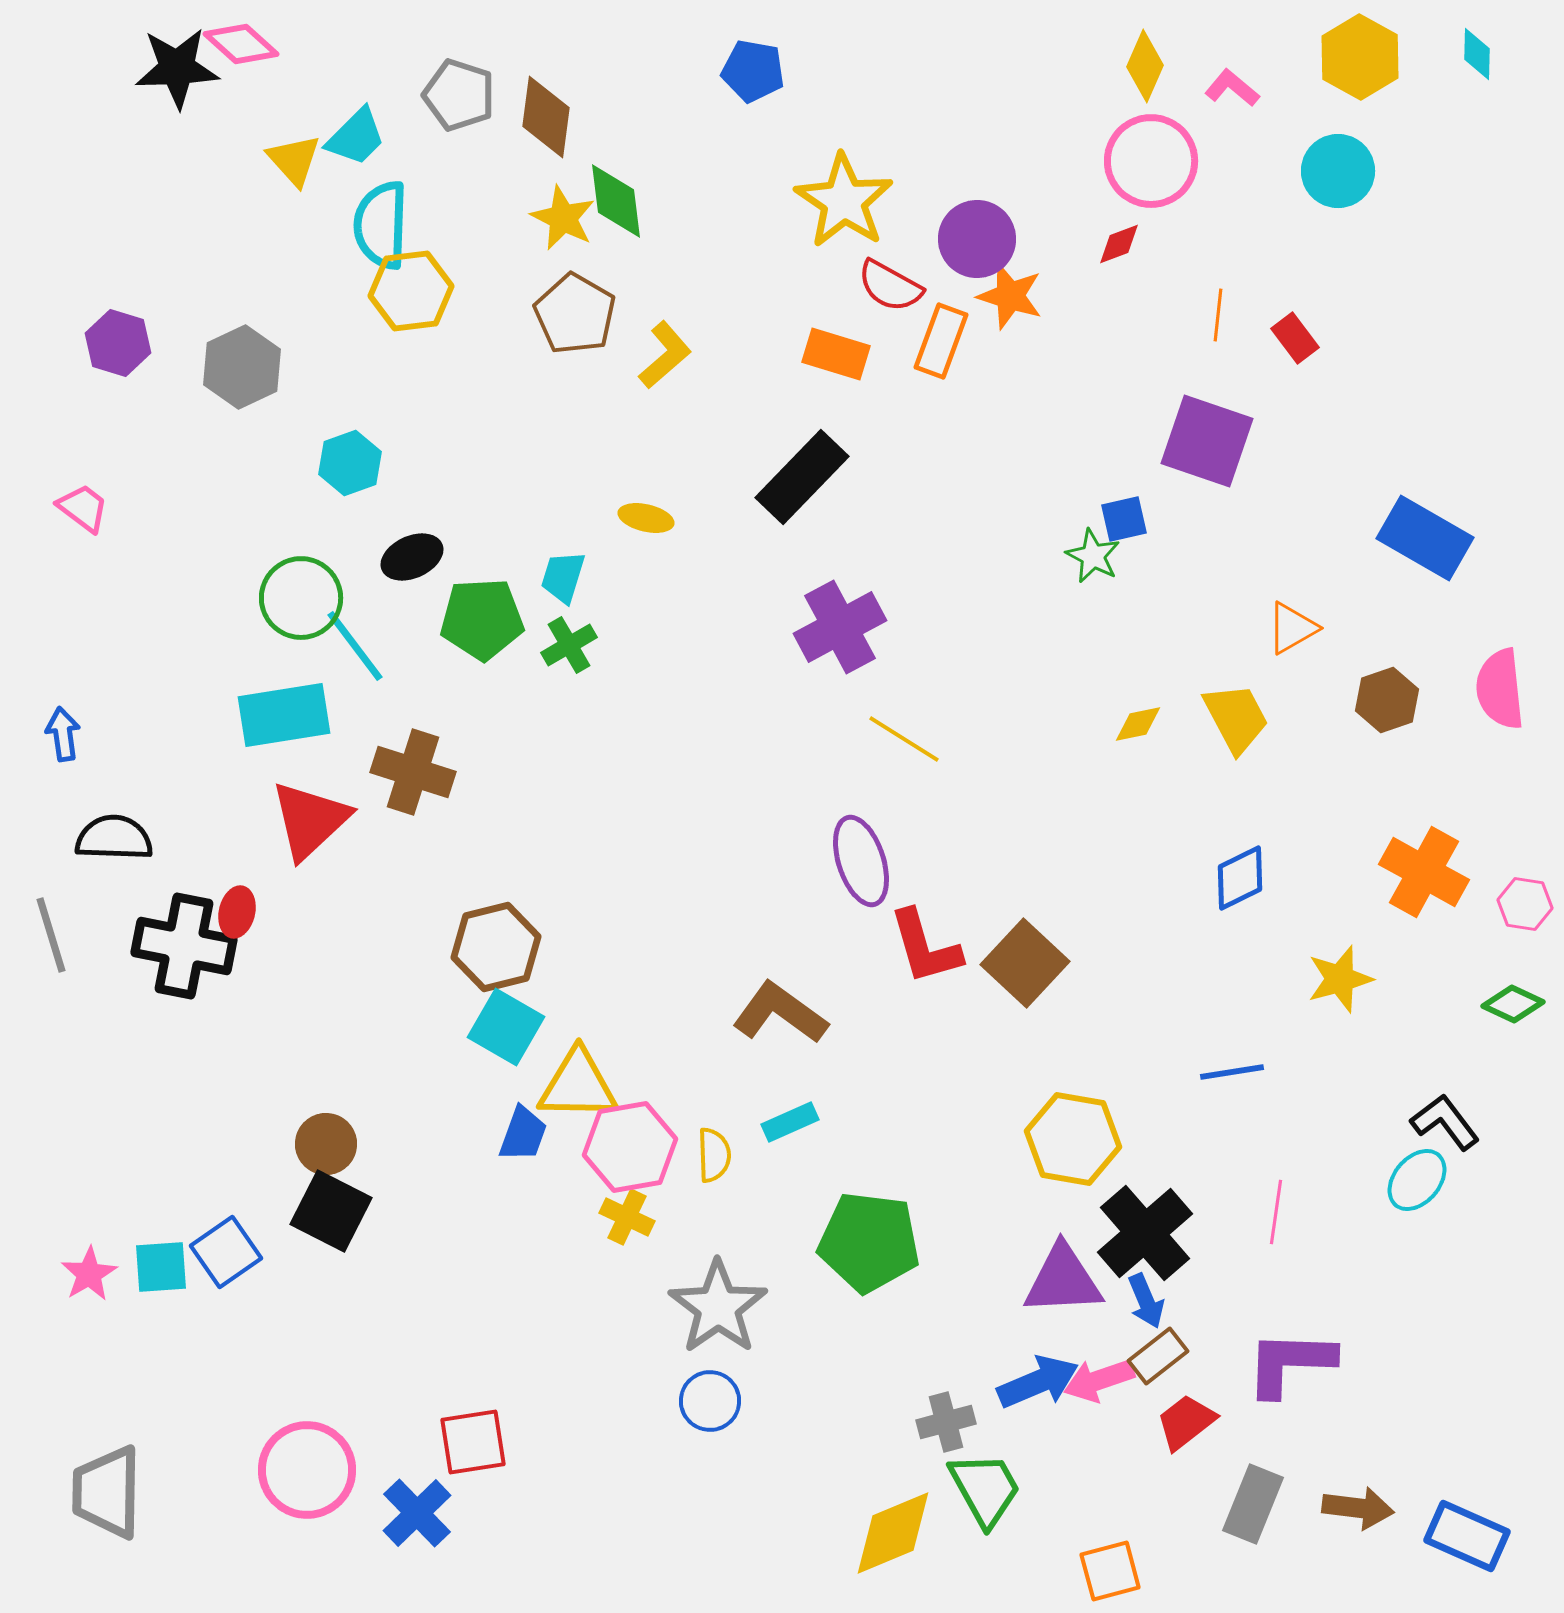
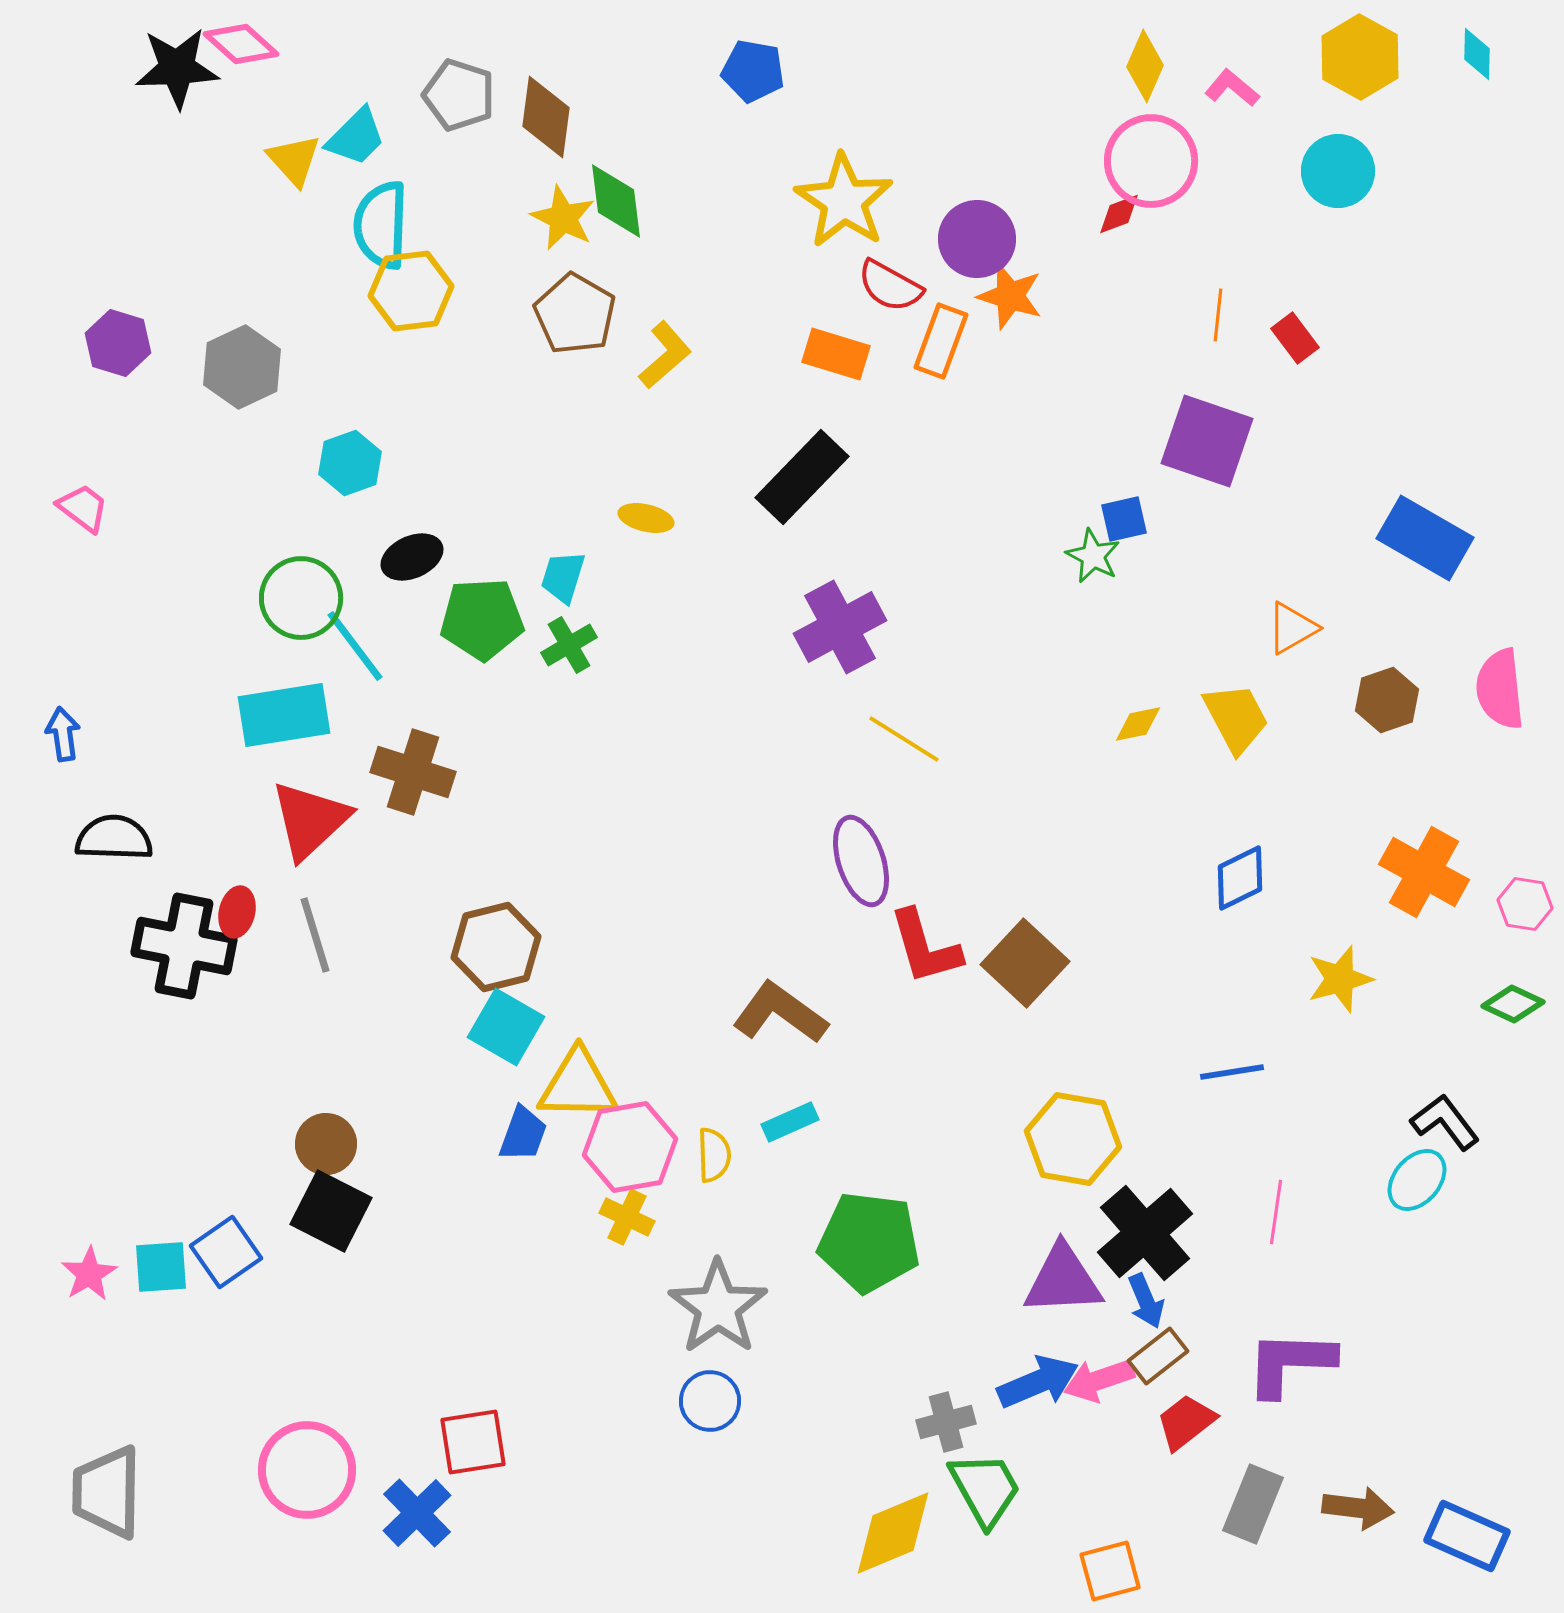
red diamond at (1119, 244): moved 30 px up
gray line at (51, 935): moved 264 px right
